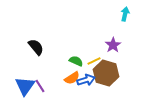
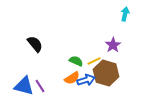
black semicircle: moved 1 px left, 3 px up
blue triangle: moved 1 px left; rotated 50 degrees counterclockwise
